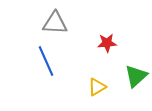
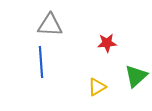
gray triangle: moved 5 px left, 2 px down
blue line: moved 5 px left, 1 px down; rotated 20 degrees clockwise
